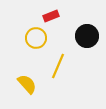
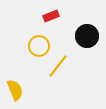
yellow circle: moved 3 px right, 8 px down
yellow line: rotated 15 degrees clockwise
yellow semicircle: moved 12 px left, 6 px down; rotated 20 degrees clockwise
